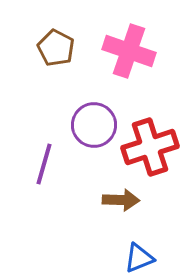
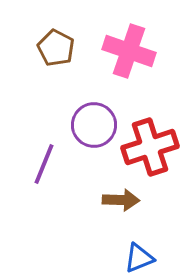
purple line: rotated 6 degrees clockwise
